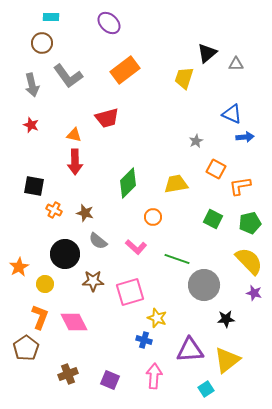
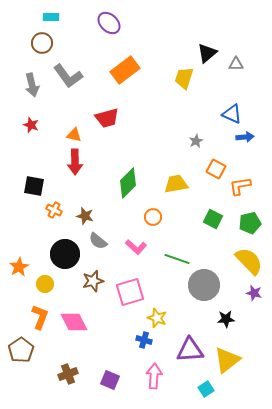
brown star at (85, 213): moved 3 px down
brown star at (93, 281): rotated 15 degrees counterclockwise
brown pentagon at (26, 348): moved 5 px left, 2 px down
